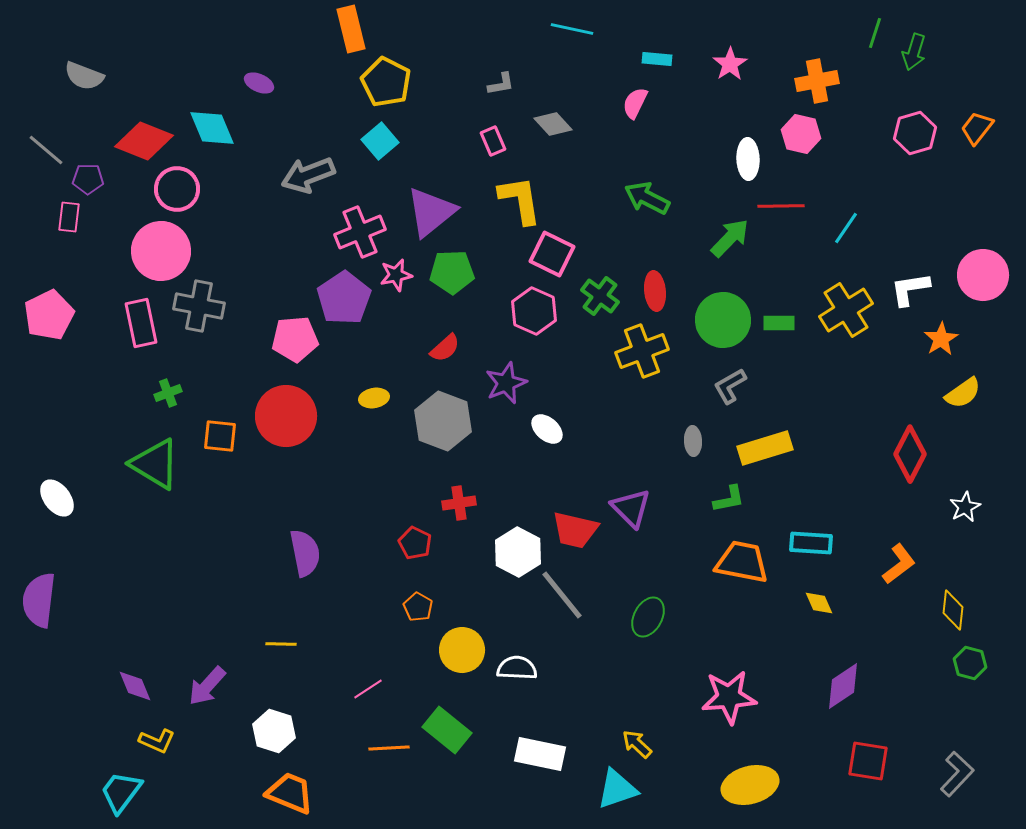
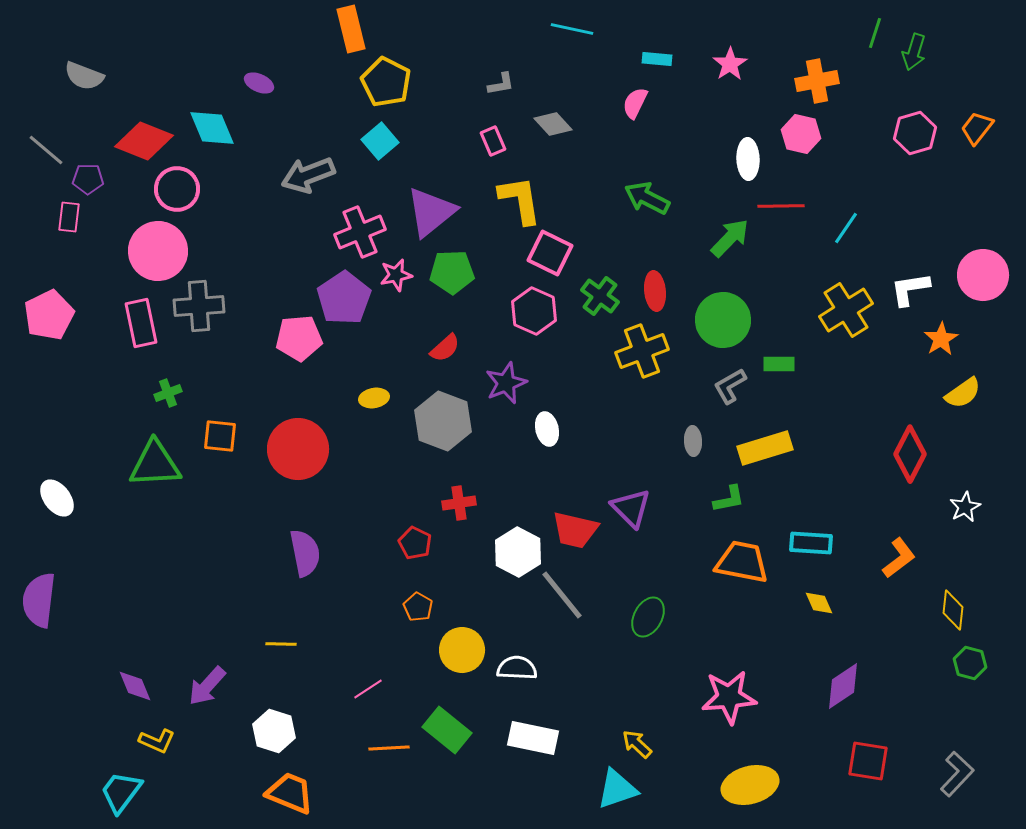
pink circle at (161, 251): moved 3 px left
pink square at (552, 254): moved 2 px left, 1 px up
gray cross at (199, 306): rotated 15 degrees counterclockwise
green rectangle at (779, 323): moved 41 px down
pink pentagon at (295, 339): moved 4 px right, 1 px up
red circle at (286, 416): moved 12 px right, 33 px down
white ellipse at (547, 429): rotated 36 degrees clockwise
green triangle at (155, 464): rotated 34 degrees counterclockwise
orange L-shape at (899, 564): moved 6 px up
white rectangle at (540, 754): moved 7 px left, 16 px up
